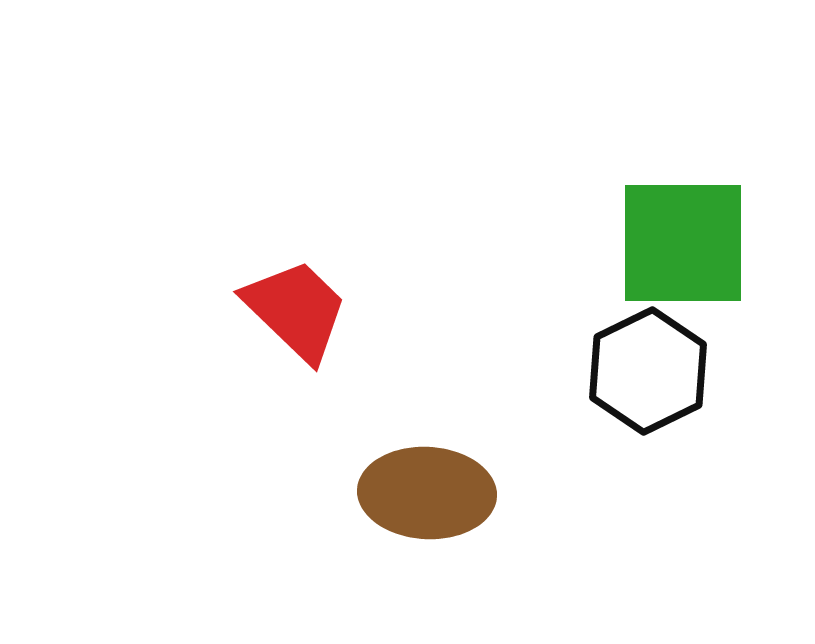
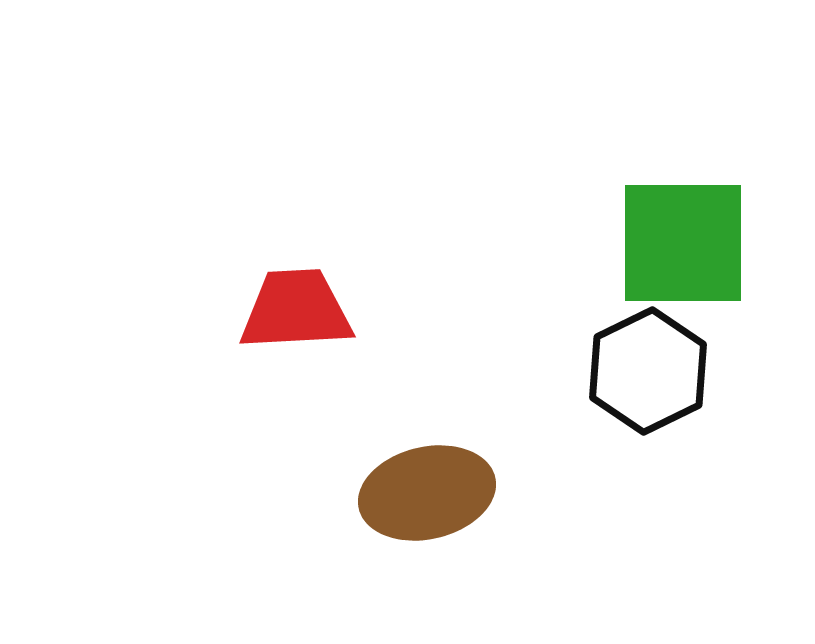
red trapezoid: rotated 47 degrees counterclockwise
brown ellipse: rotated 16 degrees counterclockwise
